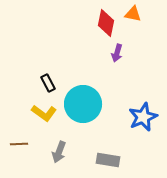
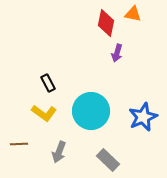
cyan circle: moved 8 px right, 7 px down
gray rectangle: rotated 35 degrees clockwise
